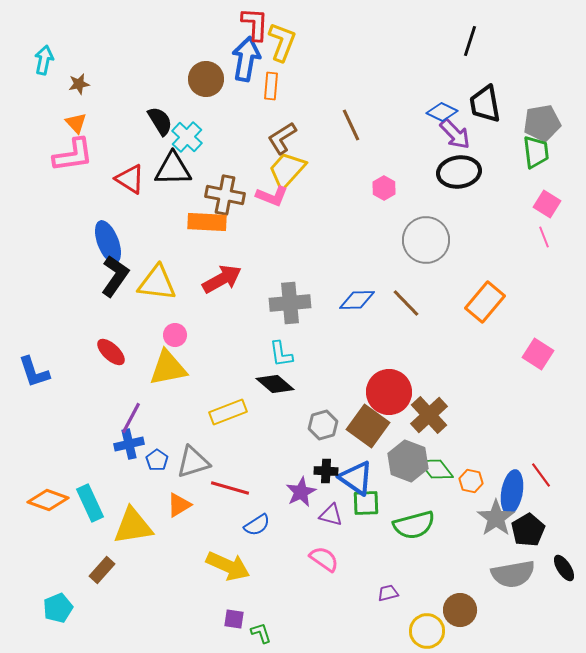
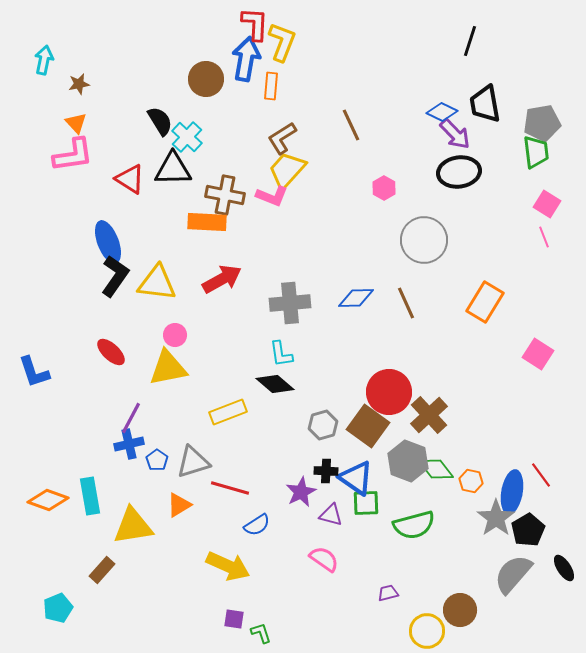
gray circle at (426, 240): moved 2 px left
blue diamond at (357, 300): moved 1 px left, 2 px up
orange rectangle at (485, 302): rotated 9 degrees counterclockwise
brown line at (406, 303): rotated 20 degrees clockwise
cyan rectangle at (90, 503): moved 7 px up; rotated 15 degrees clockwise
gray semicircle at (513, 574): rotated 141 degrees clockwise
